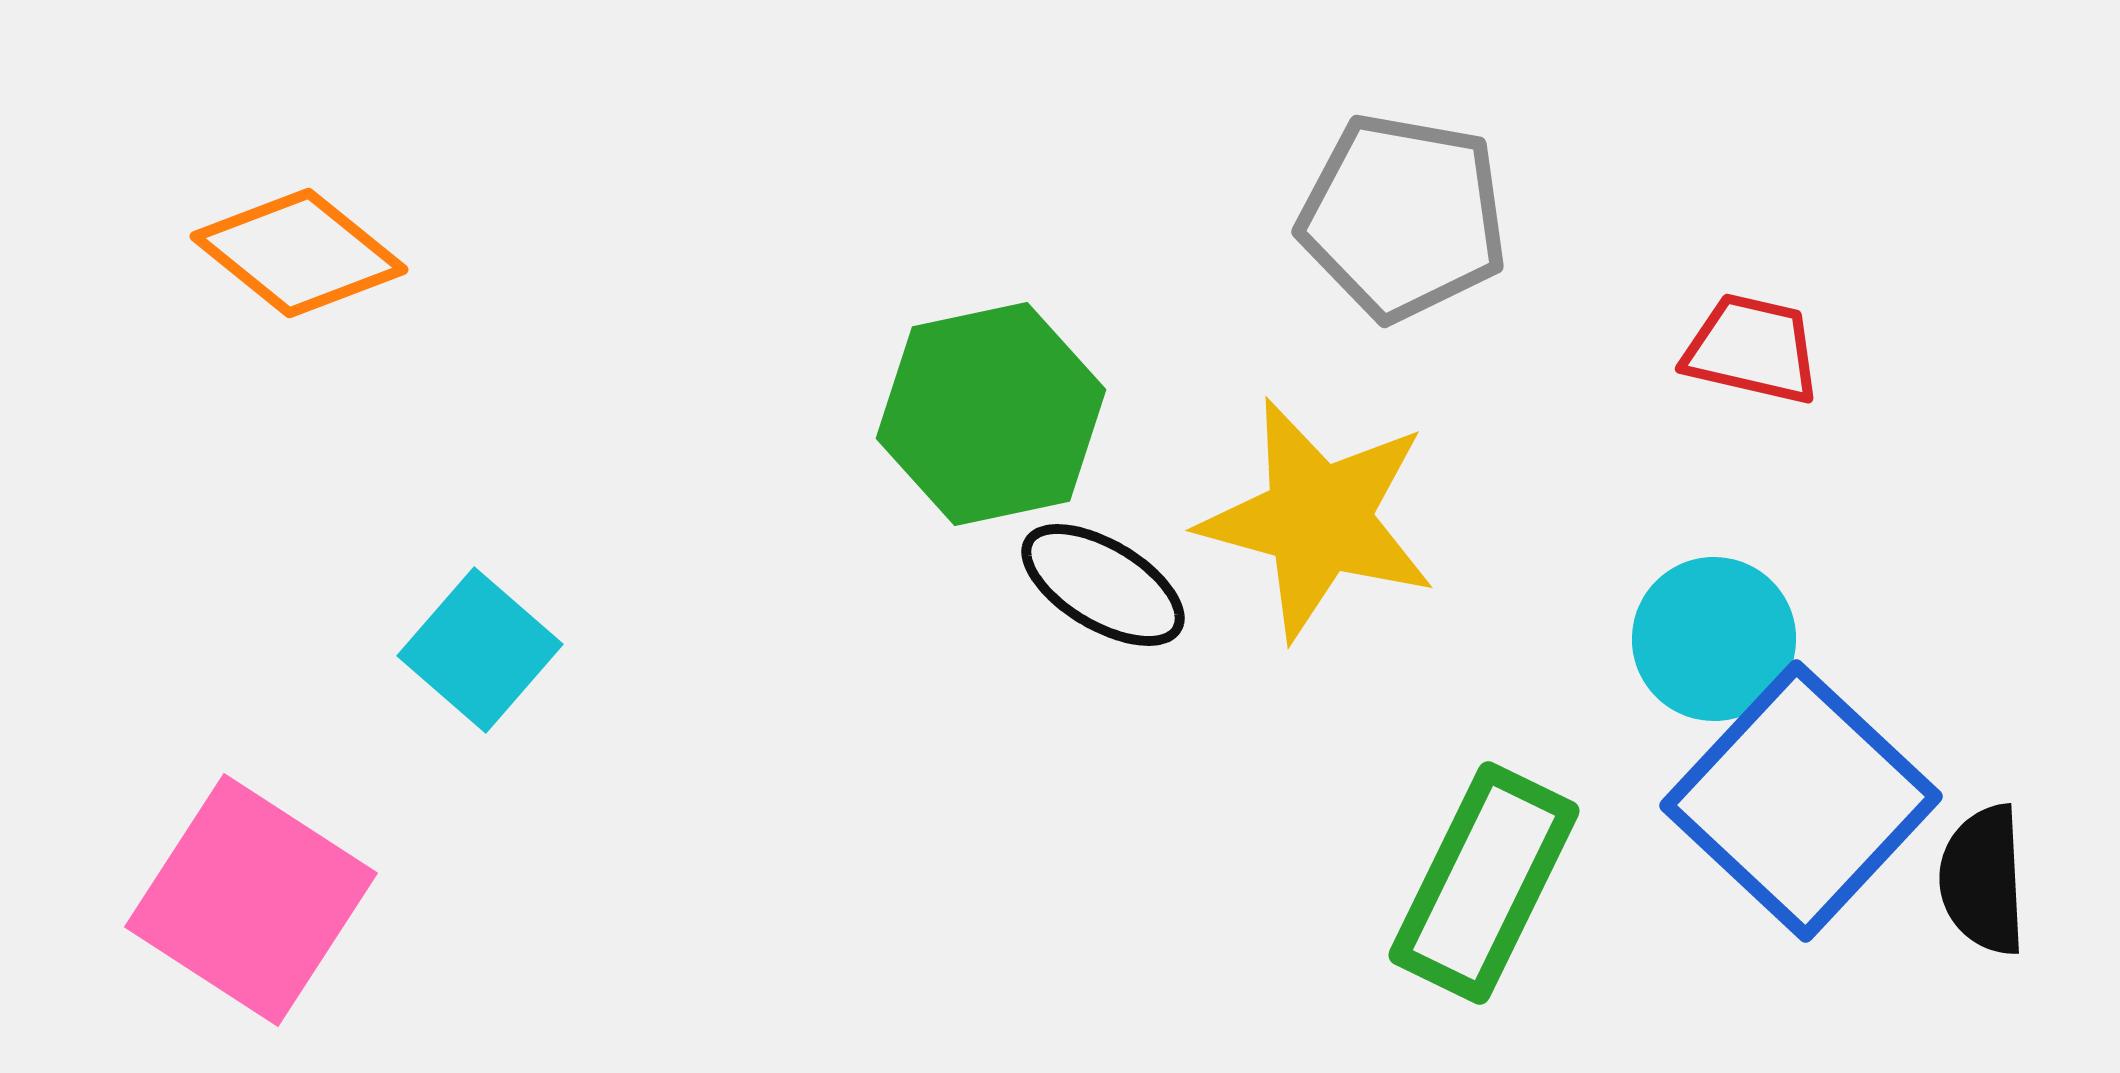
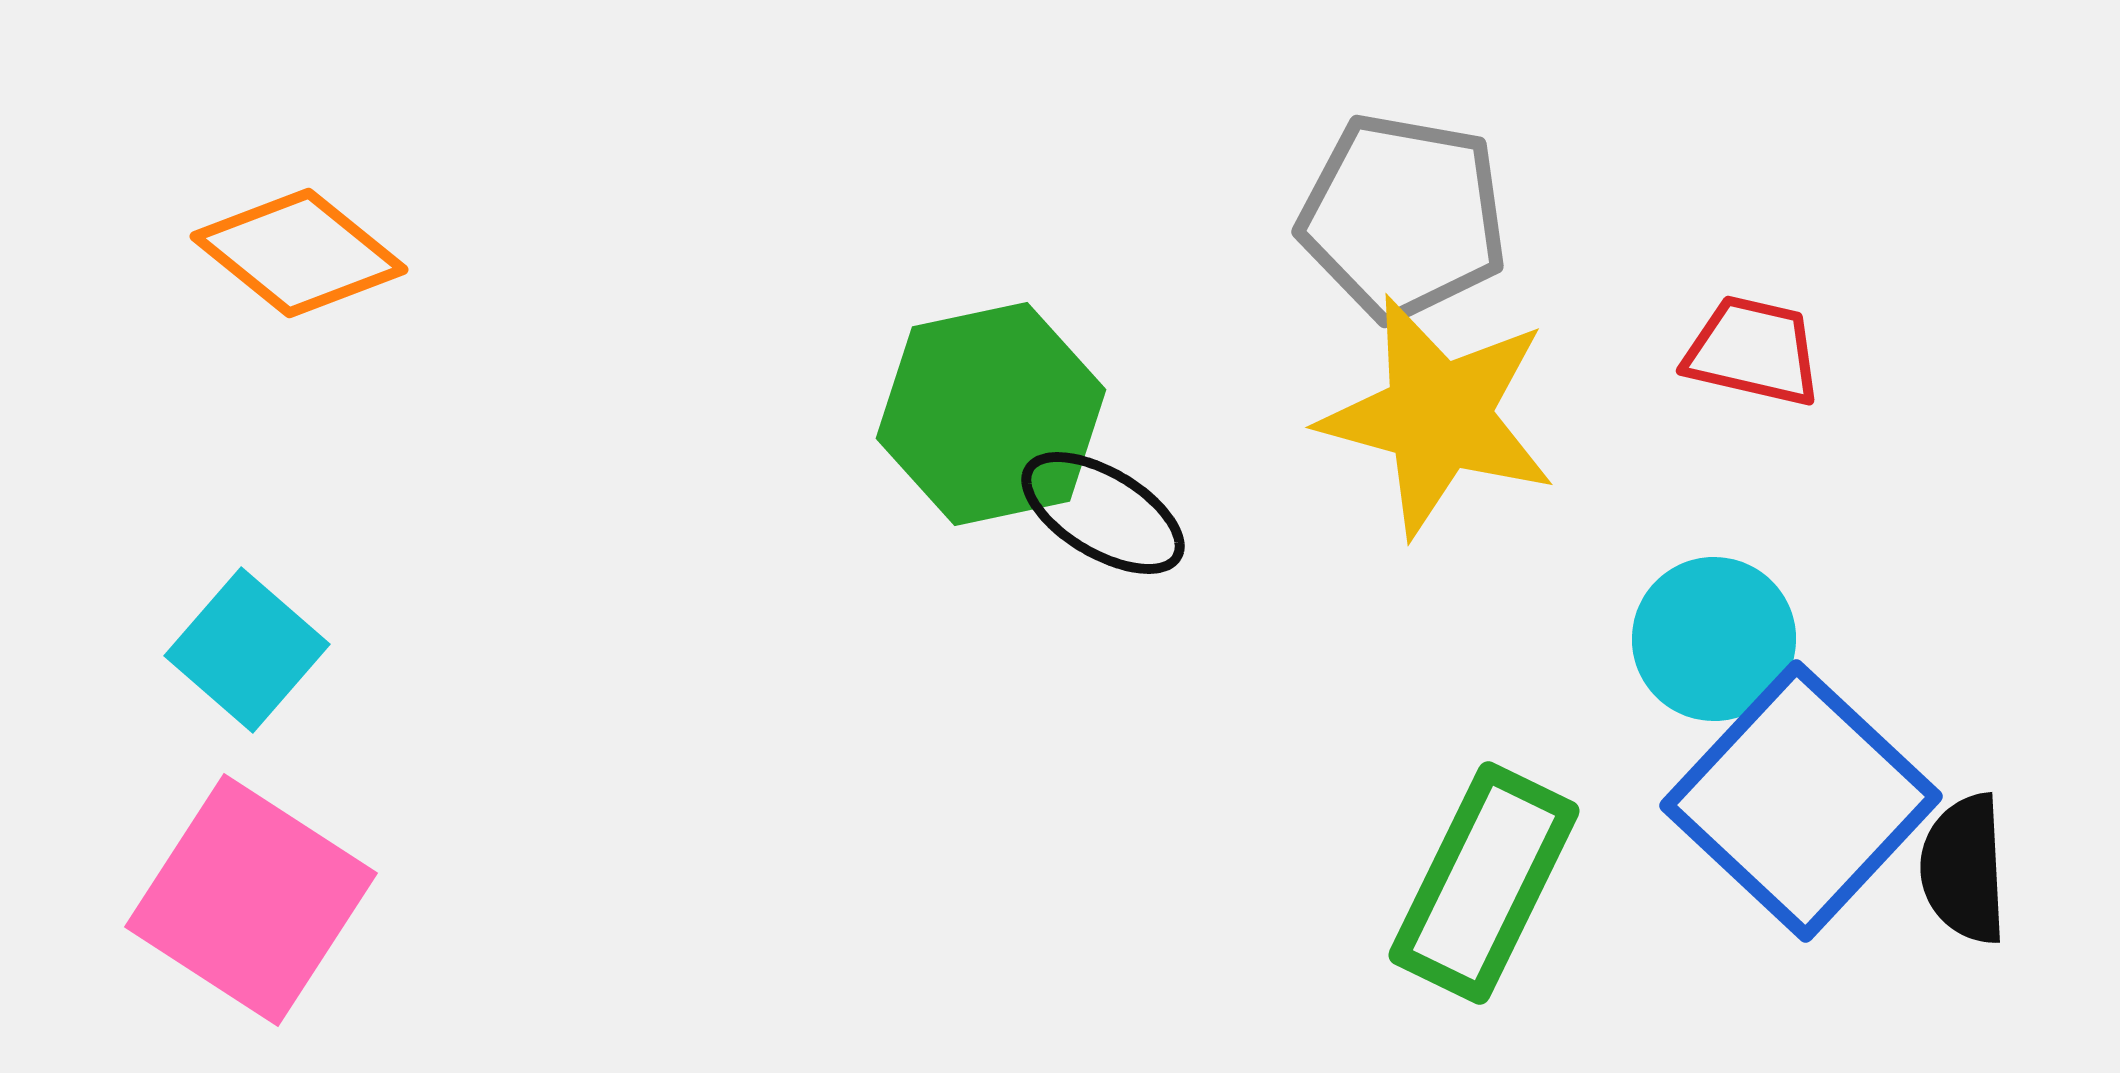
red trapezoid: moved 1 px right, 2 px down
yellow star: moved 120 px right, 103 px up
black ellipse: moved 72 px up
cyan square: moved 233 px left
black semicircle: moved 19 px left, 11 px up
